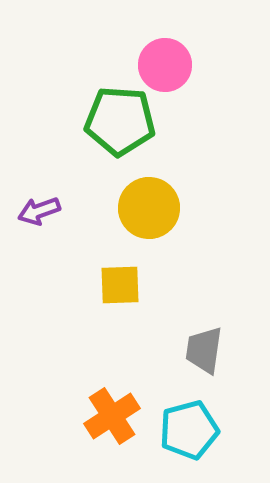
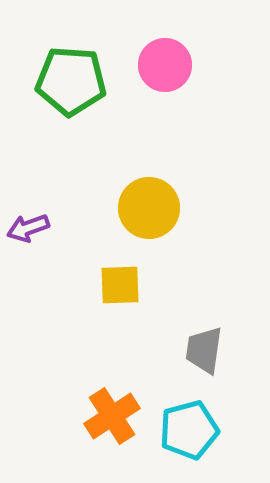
green pentagon: moved 49 px left, 40 px up
purple arrow: moved 11 px left, 17 px down
